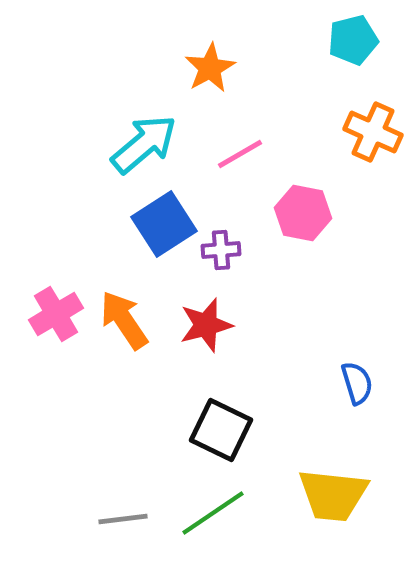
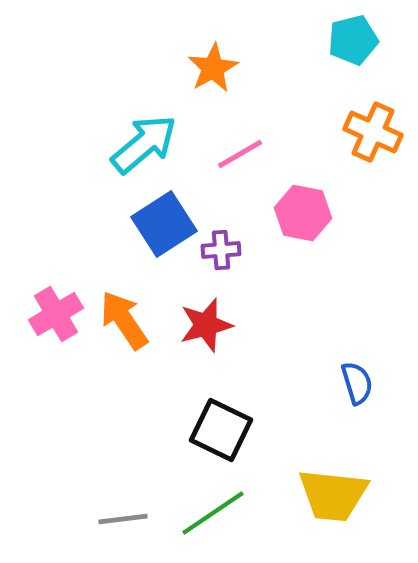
orange star: moved 3 px right
